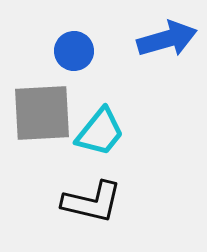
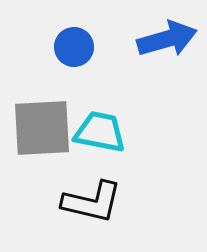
blue circle: moved 4 px up
gray square: moved 15 px down
cyan trapezoid: rotated 118 degrees counterclockwise
